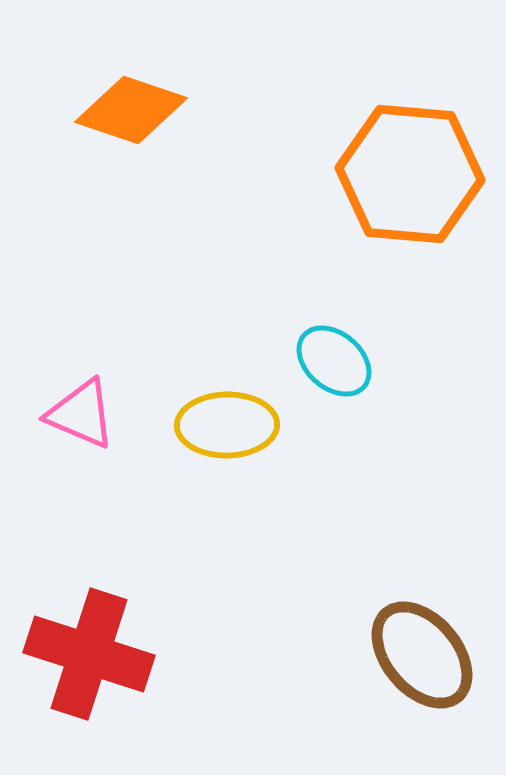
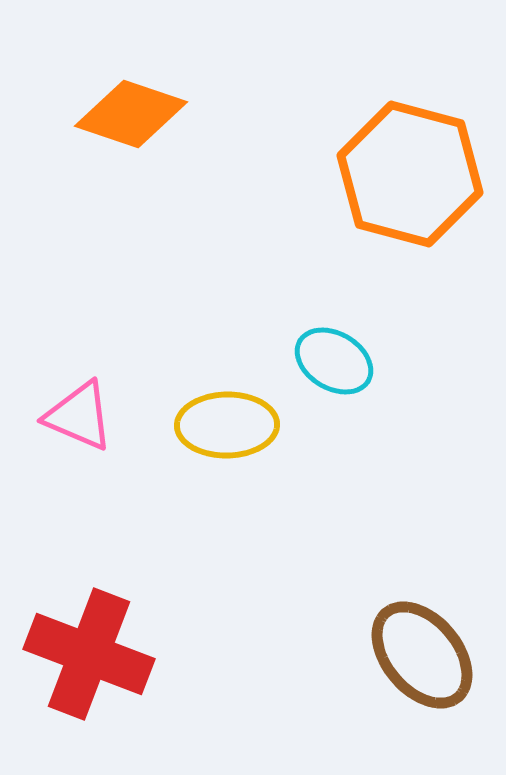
orange diamond: moved 4 px down
orange hexagon: rotated 10 degrees clockwise
cyan ellipse: rotated 10 degrees counterclockwise
pink triangle: moved 2 px left, 2 px down
red cross: rotated 3 degrees clockwise
